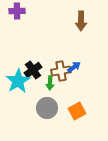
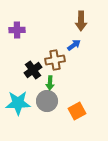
purple cross: moved 19 px down
blue arrow: moved 22 px up
brown cross: moved 6 px left, 11 px up
cyan star: moved 22 px down; rotated 30 degrees clockwise
gray circle: moved 7 px up
